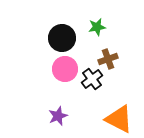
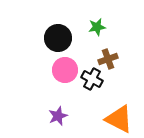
black circle: moved 4 px left
pink circle: moved 1 px down
black cross: rotated 25 degrees counterclockwise
